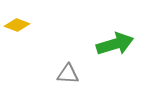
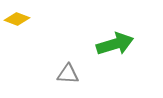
yellow diamond: moved 6 px up
